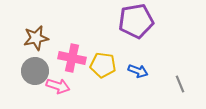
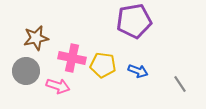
purple pentagon: moved 2 px left
gray circle: moved 9 px left
gray line: rotated 12 degrees counterclockwise
